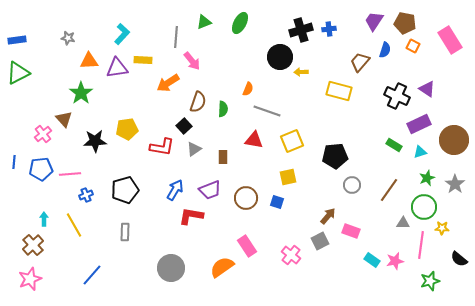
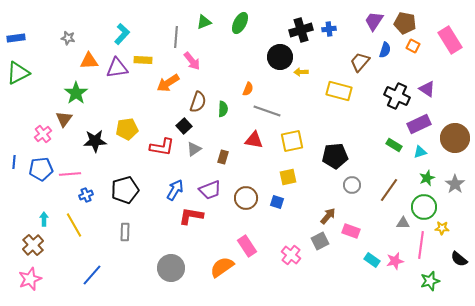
blue rectangle at (17, 40): moved 1 px left, 2 px up
green star at (81, 93): moved 5 px left
brown triangle at (64, 119): rotated 18 degrees clockwise
brown circle at (454, 140): moved 1 px right, 2 px up
yellow square at (292, 141): rotated 10 degrees clockwise
brown rectangle at (223, 157): rotated 16 degrees clockwise
